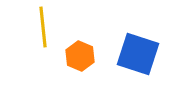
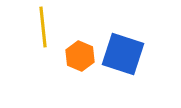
blue square: moved 15 px left
